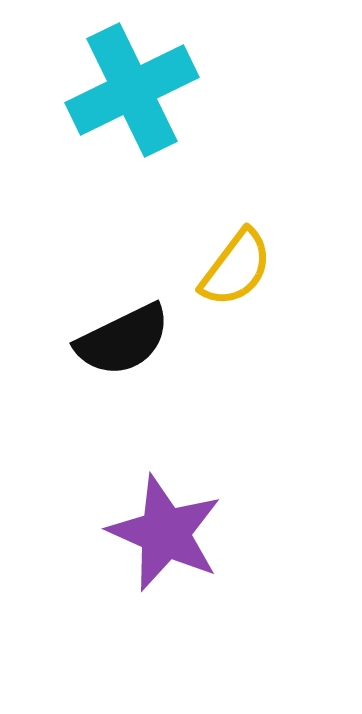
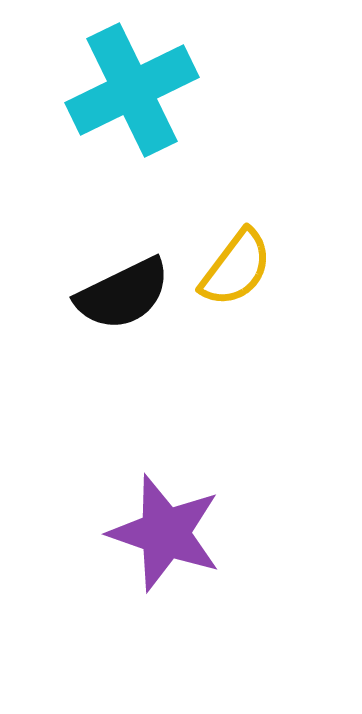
black semicircle: moved 46 px up
purple star: rotated 5 degrees counterclockwise
